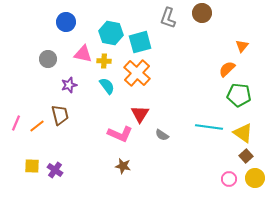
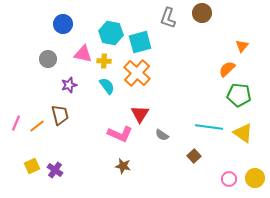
blue circle: moved 3 px left, 2 px down
brown square: moved 52 px left
yellow square: rotated 28 degrees counterclockwise
